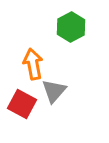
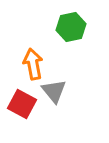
green hexagon: rotated 16 degrees clockwise
gray triangle: rotated 20 degrees counterclockwise
